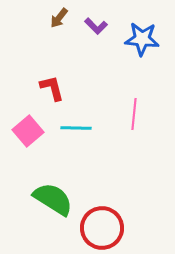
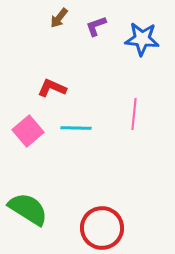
purple L-shape: rotated 115 degrees clockwise
red L-shape: rotated 52 degrees counterclockwise
green semicircle: moved 25 px left, 10 px down
